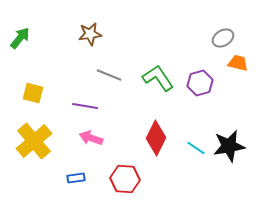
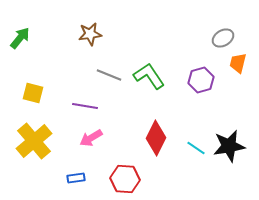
orange trapezoid: rotated 90 degrees counterclockwise
green L-shape: moved 9 px left, 2 px up
purple hexagon: moved 1 px right, 3 px up
pink arrow: rotated 50 degrees counterclockwise
